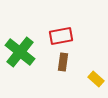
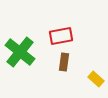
brown rectangle: moved 1 px right
